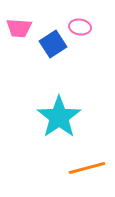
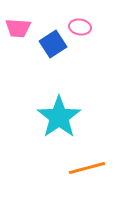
pink trapezoid: moved 1 px left
